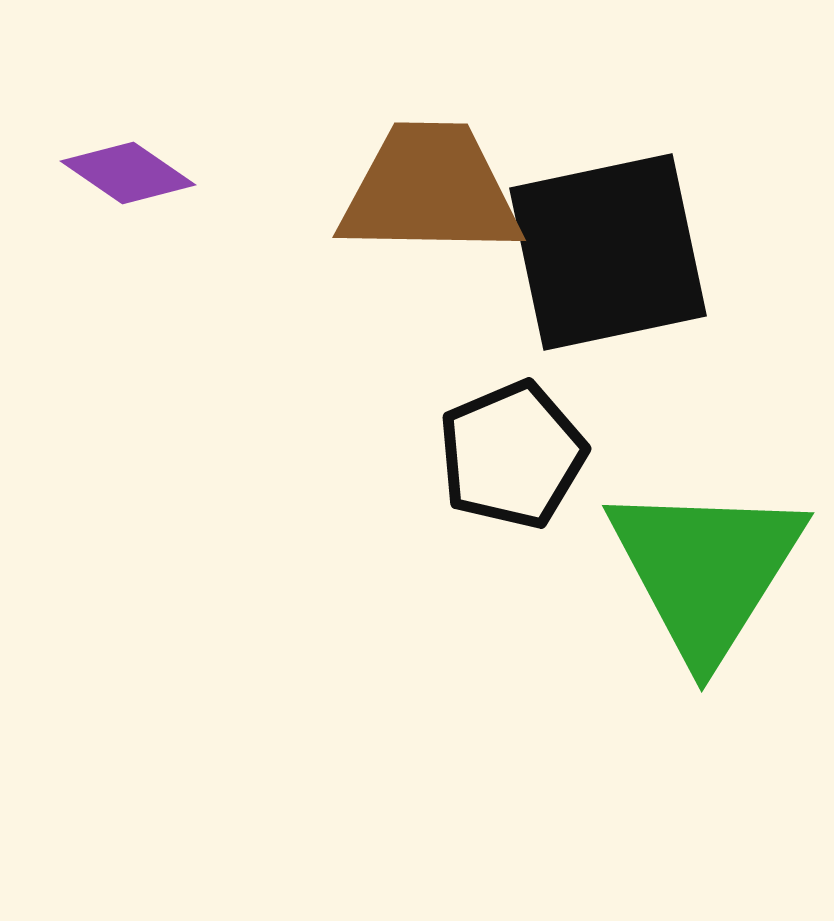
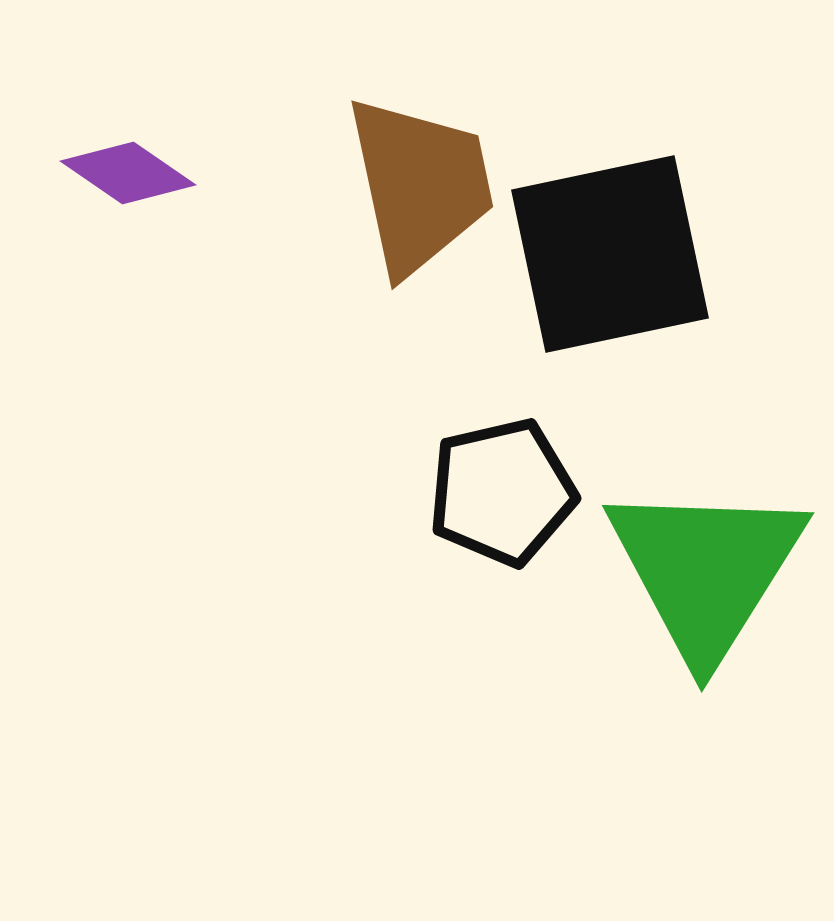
brown trapezoid: moved 10 px left, 5 px up; rotated 77 degrees clockwise
black square: moved 2 px right, 2 px down
black pentagon: moved 10 px left, 37 px down; rotated 10 degrees clockwise
